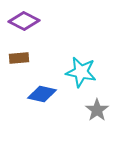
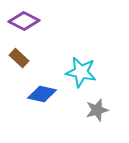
brown rectangle: rotated 48 degrees clockwise
gray star: rotated 20 degrees clockwise
